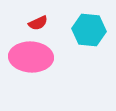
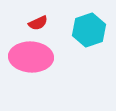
cyan hexagon: rotated 24 degrees counterclockwise
